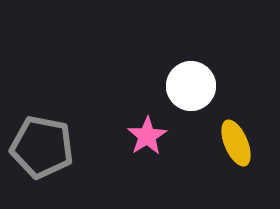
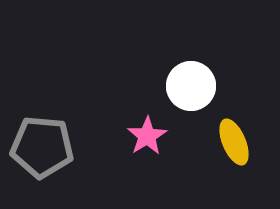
yellow ellipse: moved 2 px left, 1 px up
gray pentagon: rotated 6 degrees counterclockwise
